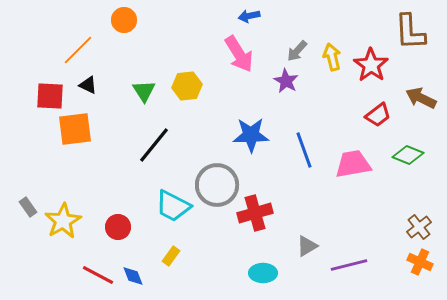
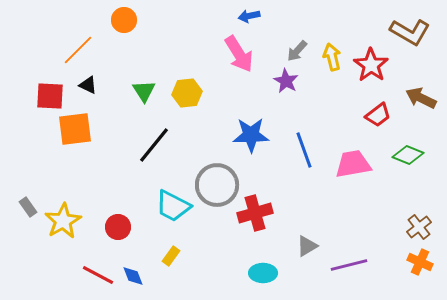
brown L-shape: rotated 57 degrees counterclockwise
yellow hexagon: moved 7 px down
